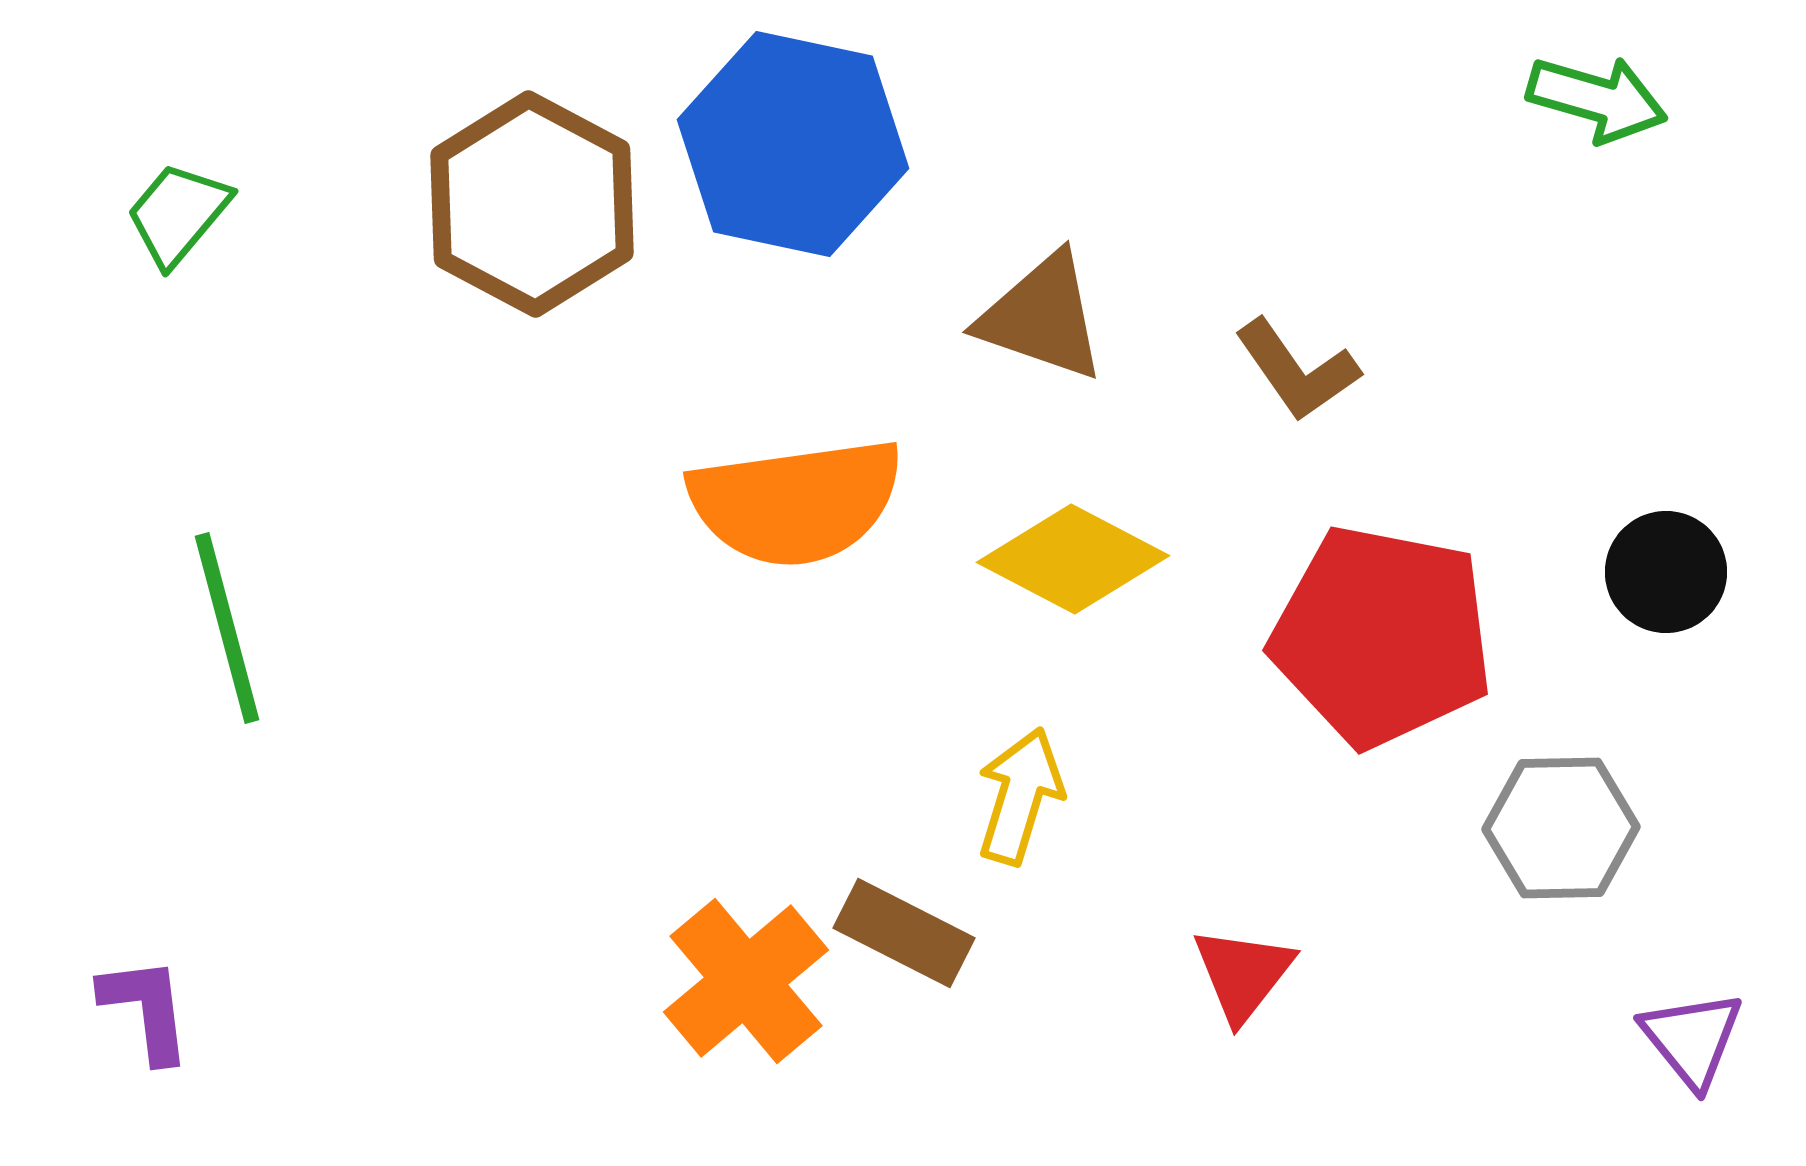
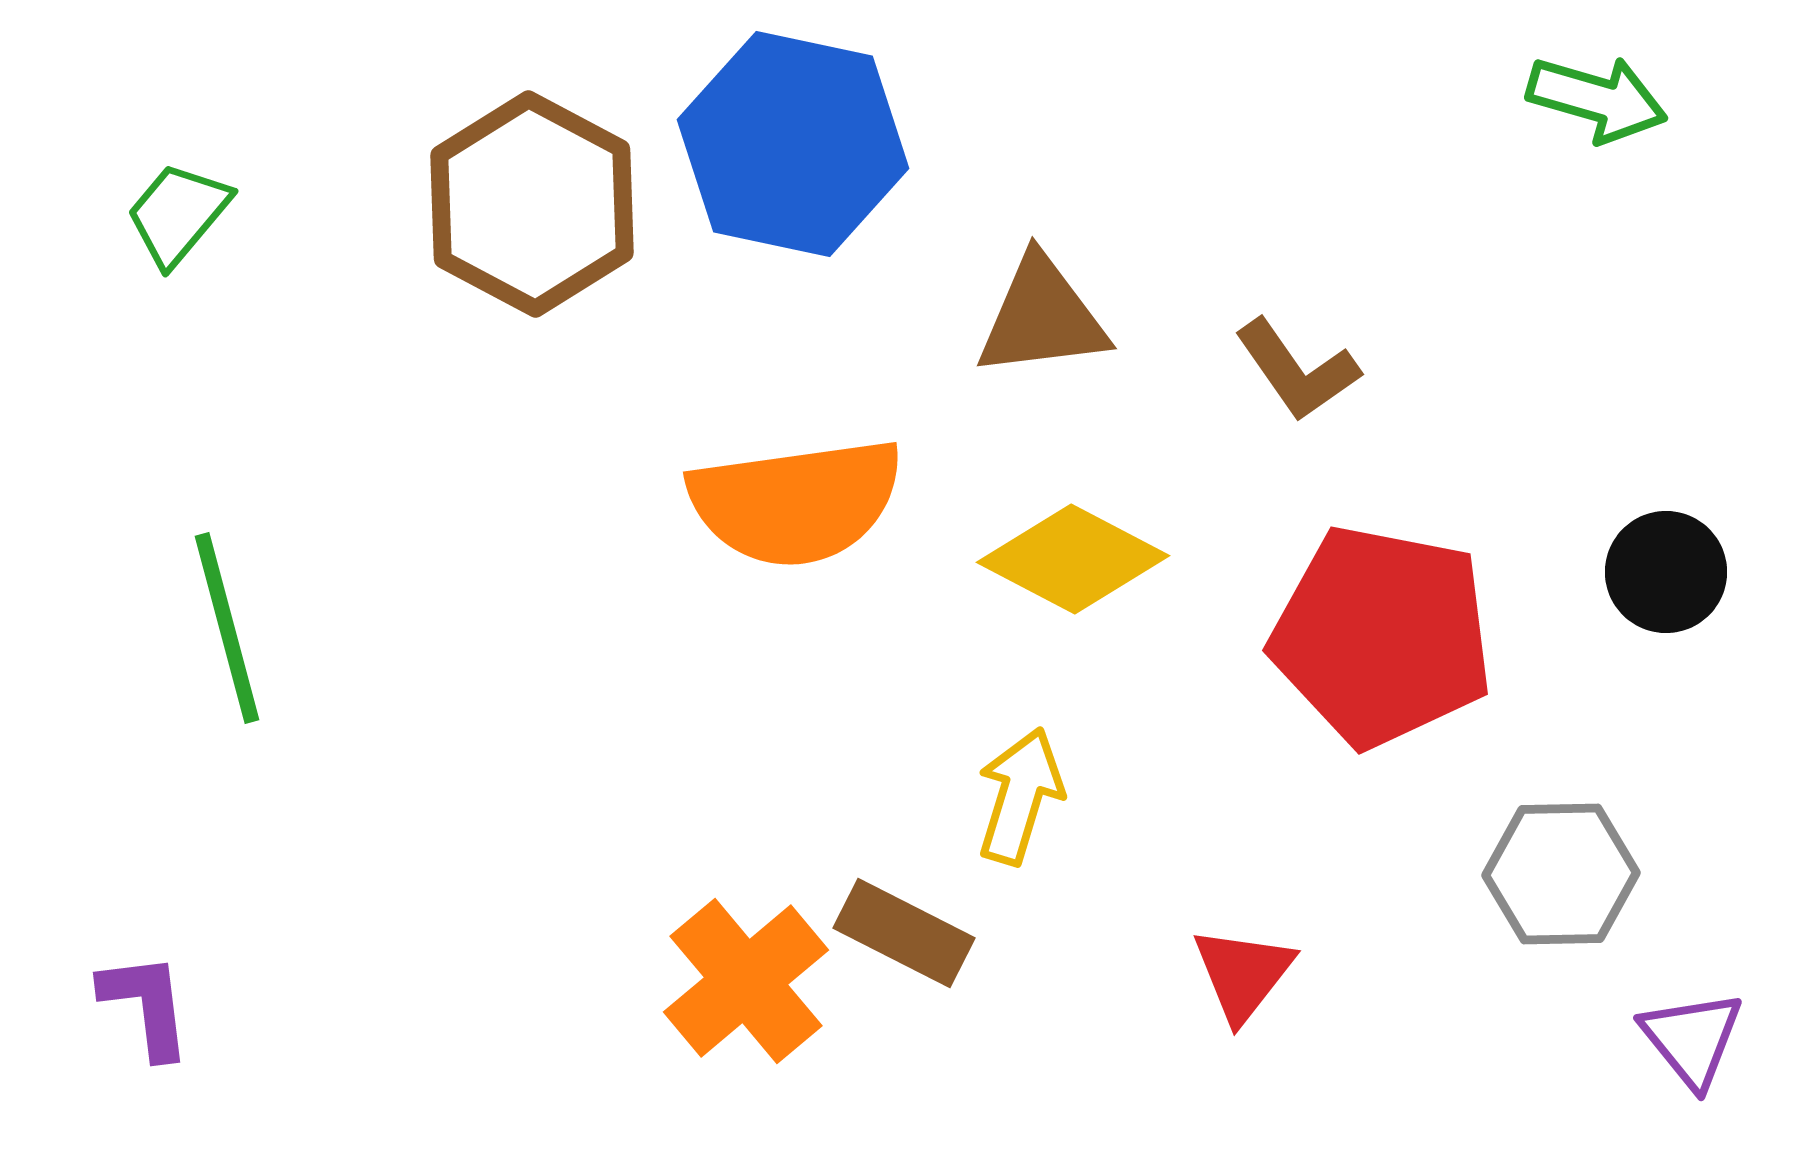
brown triangle: rotated 26 degrees counterclockwise
gray hexagon: moved 46 px down
purple L-shape: moved 4 px up
